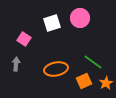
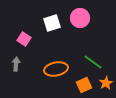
orange square: moved 4 px down
